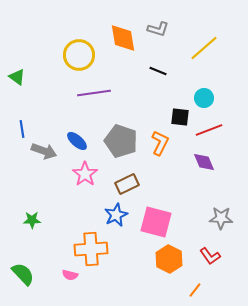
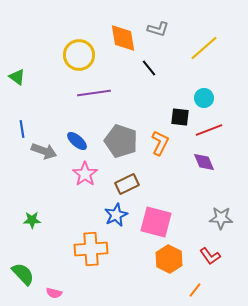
black line: moved 9 px left, 3 px up; rotated 30 degrees clockwise
pink semicircle: moved 16 px left, 18 px down
